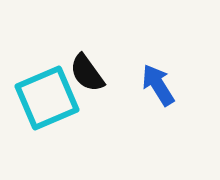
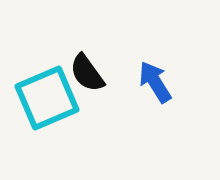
blue arrow: moved 3 px left, 3 px up
